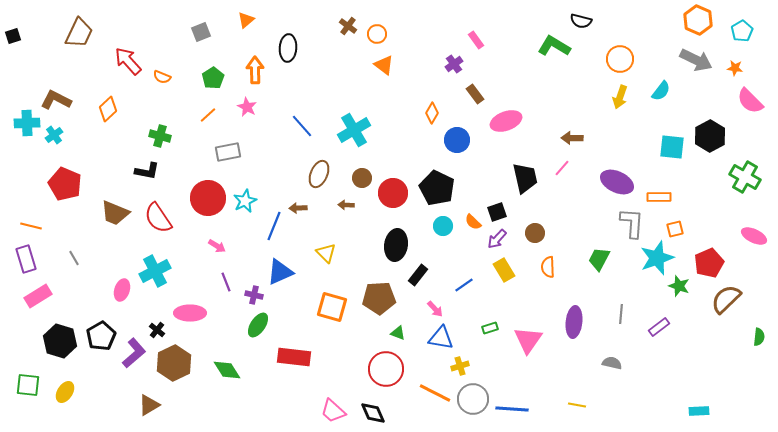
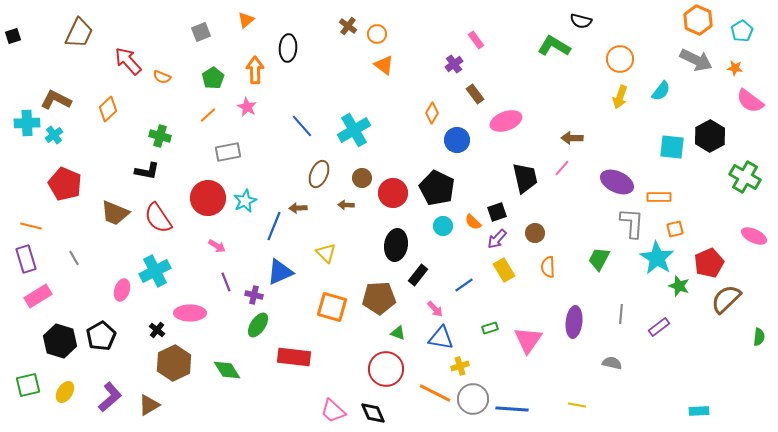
pink semicircle at (750, 101): rotated 8 degrees counterclockwise
cyan star at (657, 258): rotated 20 degrees counterclockwise
purple L-shape at (134, 353): moved 24 px left, 44 px down
green square at (28, 385): rotated 20 degrees counterclockwise
